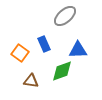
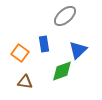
blue rectangle: rotated 14 degrees clockwise
blue triangle: rotated 42 degrees counterclockwise
brown triangle: moved 6 px left, 1 px down
